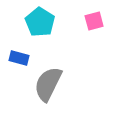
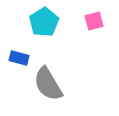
cyan pentagon: moved 4 px right; rotated 8 degrees clockwise
gray semicircle: rotated 57 degrees counterclockwise
